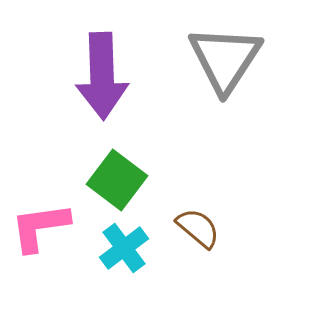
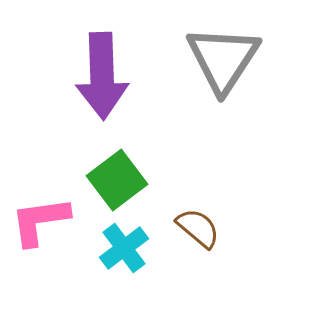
gray triangle: moved 2 px left
green square: rotated 16 degrees clockwise
pink L-shape: moved 6 px up
